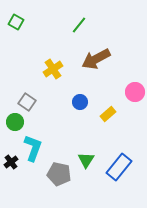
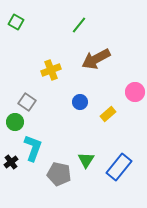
yellow cross: moved 2 px left, 1 px down; rotated 12 degrees clockwise
